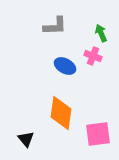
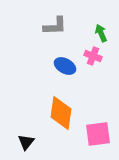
black triangle: moved 3 px down; rotated 18 degrees clockwise
